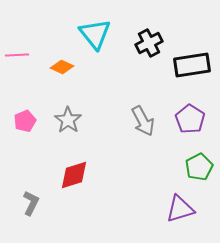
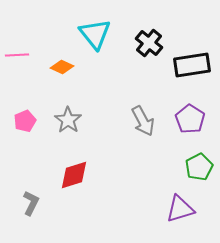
black cross: rotated 24 degrees counterclockwise
